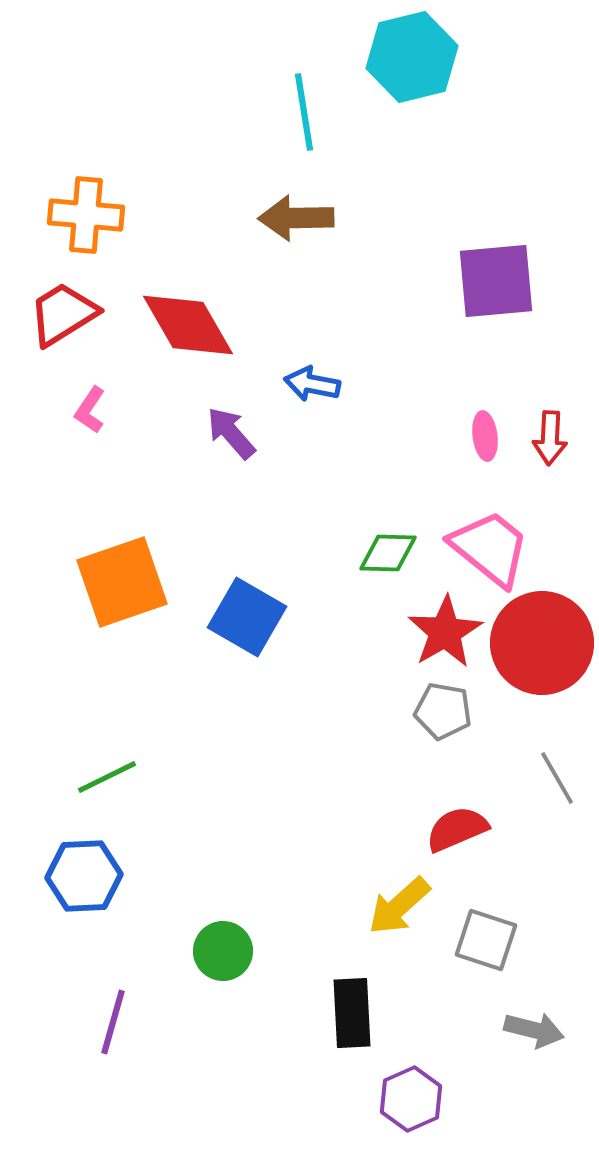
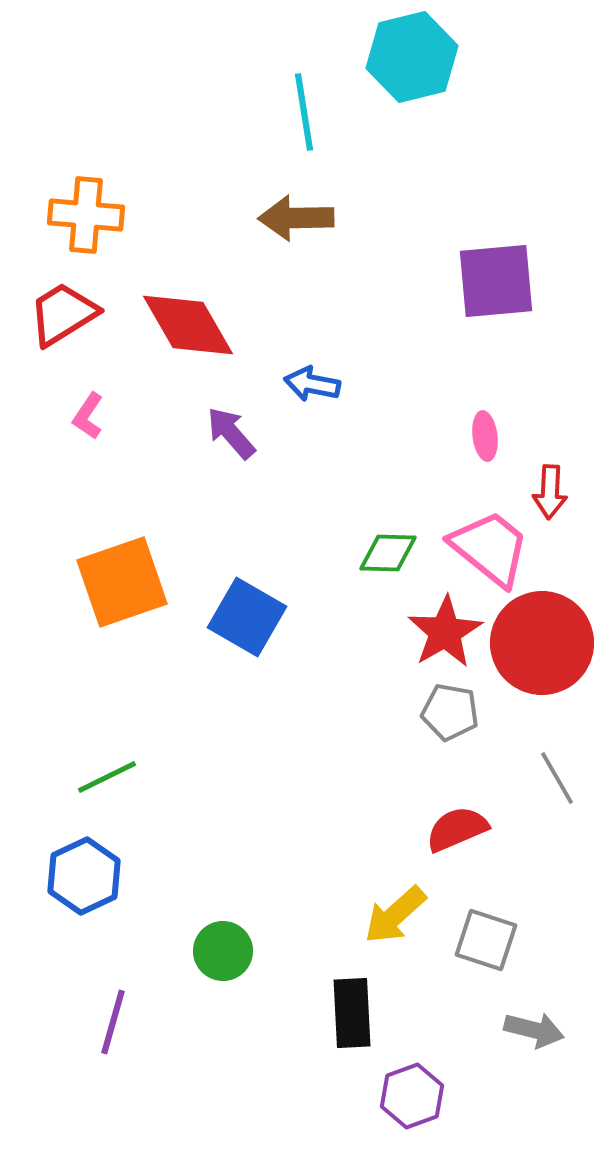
pink L-shape: moved 2 px left, 6 px down
red arrow: moved 54 px down
gray pentagon: moved 7 px right, 1 px down
blue hexagon: rotated 22 degrees counterclockwise
yellow arrow: moved 4 px left, 9 px down
purple hexagon: moved 1 px right, 3 px up; rotated 4 degrees clockwise
